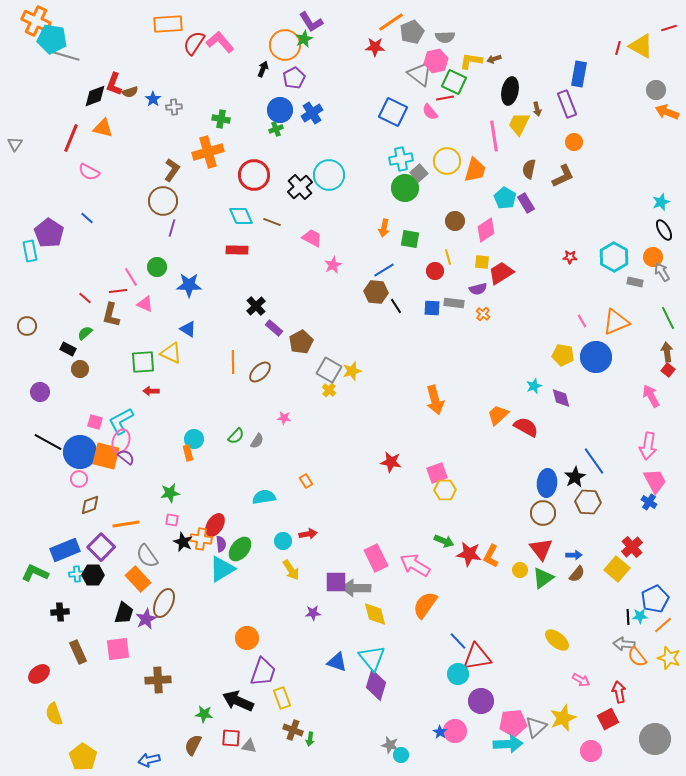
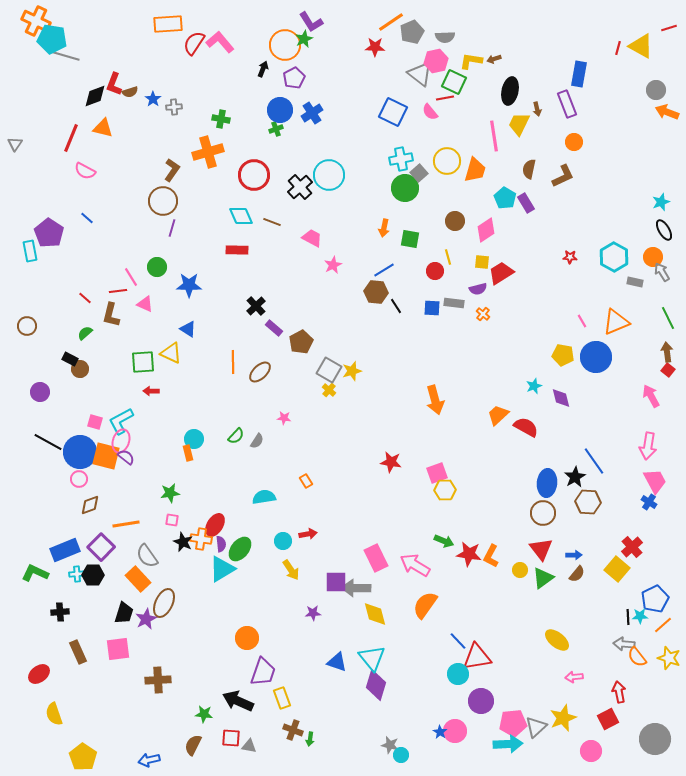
pink semicircle at (89, 172): moved 4 px left, 1 px up
black rectangle at (68, 349): moved 2 px right, 10 px down
pink arrow at (581, 680): moved 7 px left, 3 px up; rotated 144 degrees clockwise
